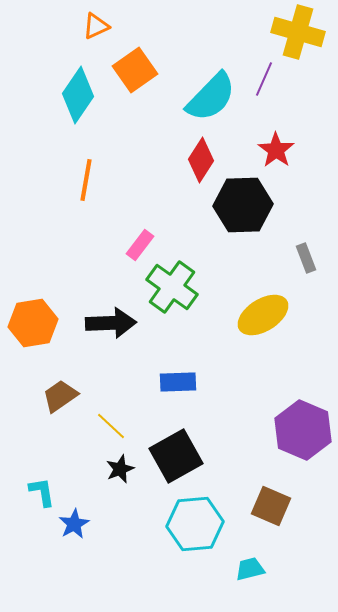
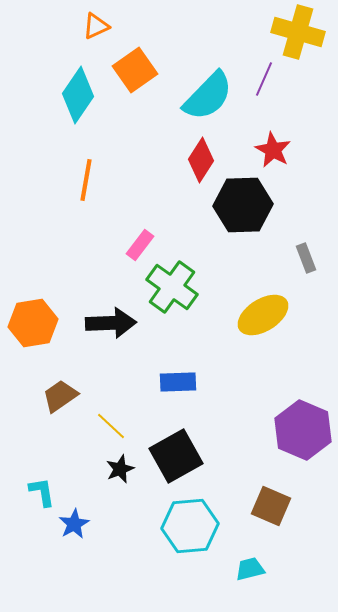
cyan semicircle: moved 3 px left, 1 px up
red star: moved 3 px left; rotated 6 degrees counterclockwise
cyan hexagon: moved 5 px left, 2 px down
